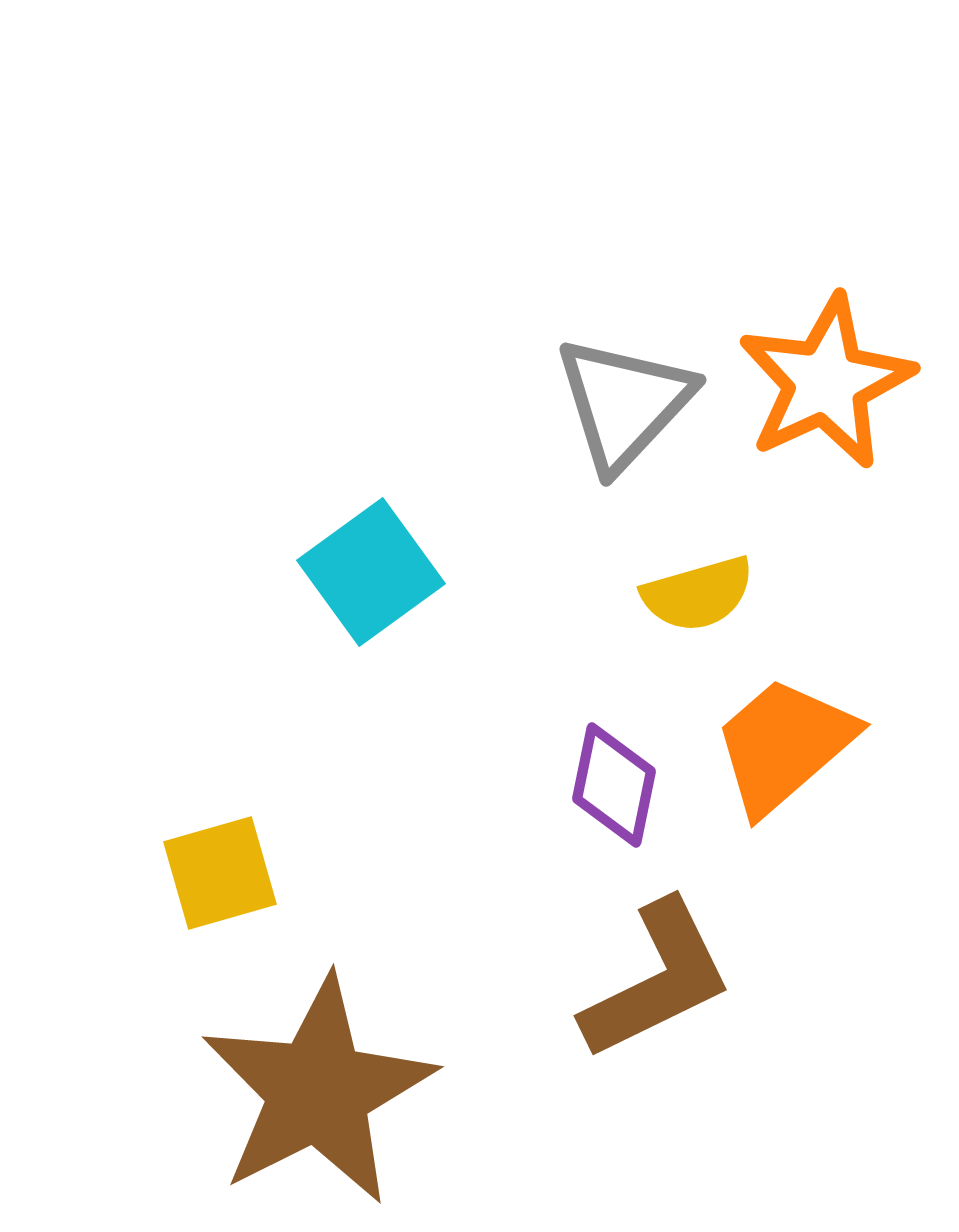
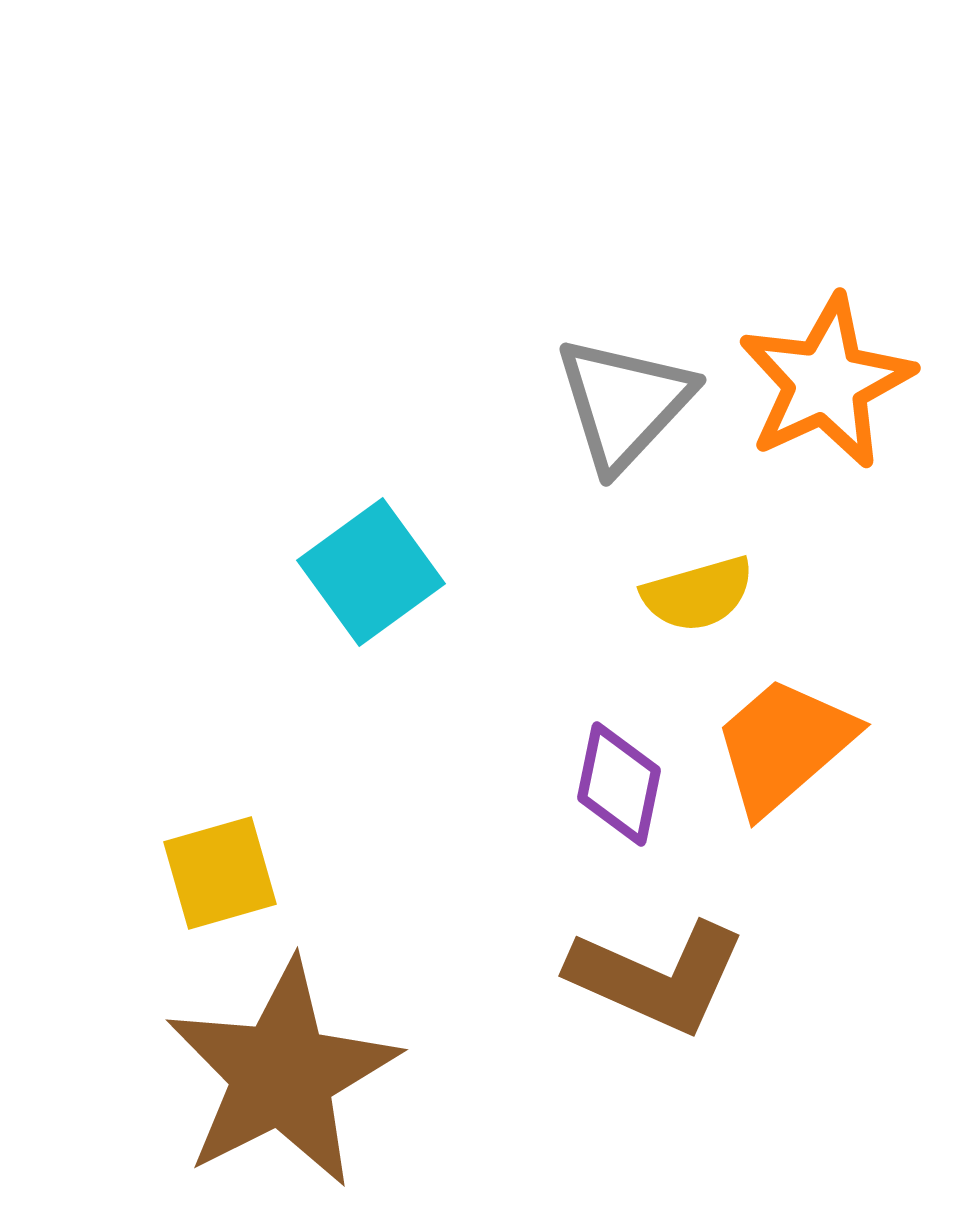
purple diamond: moved 5 px right, 1 px up
brown L-shape: moved 3 px up; rotated 50 degrees clockwise
brown star: moved 36 px left, 17 px up
